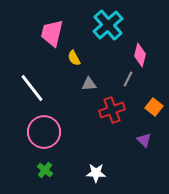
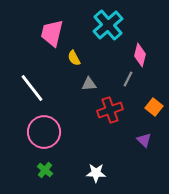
red cross: moved 2 px left
